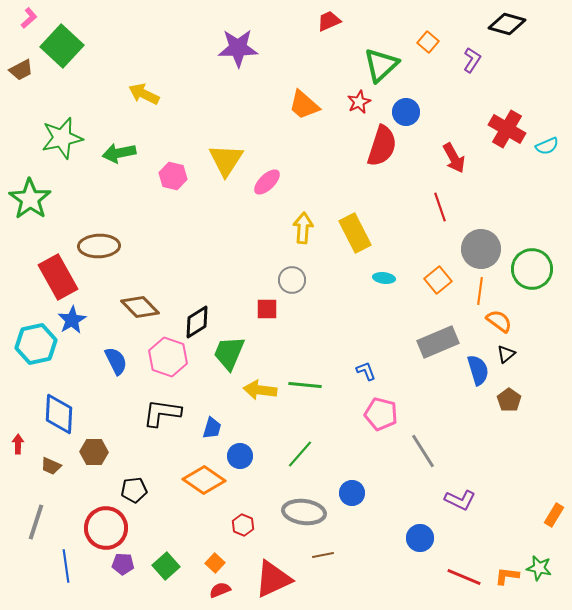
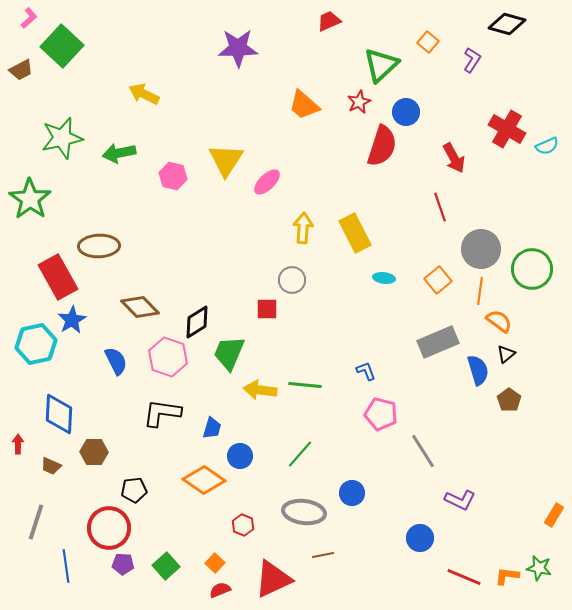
red circle at (106, 528): moved 3 px right
